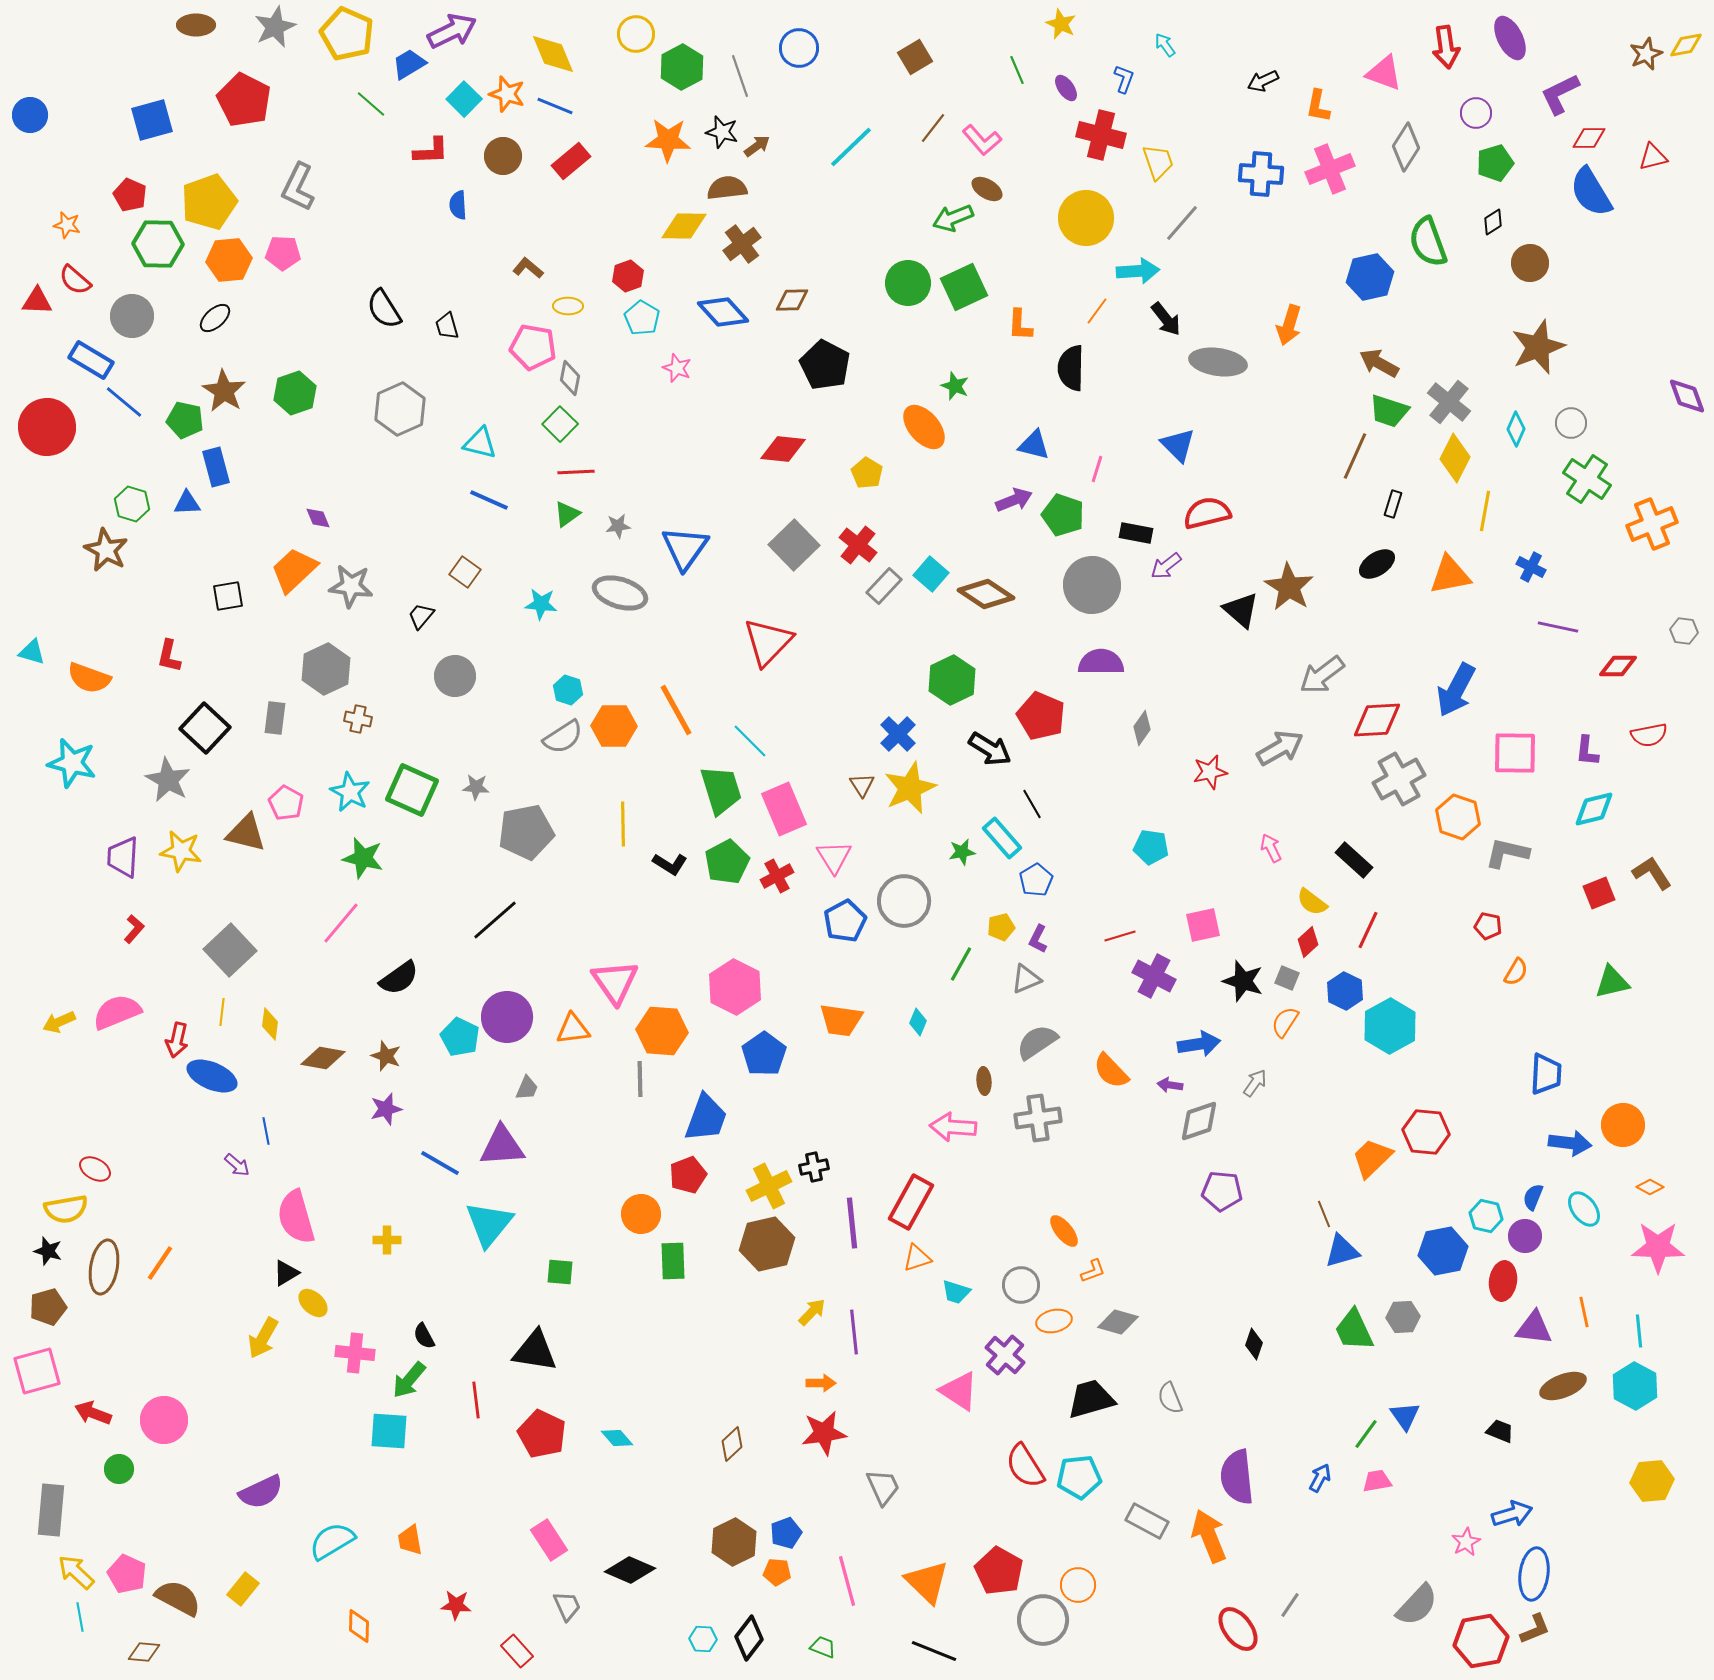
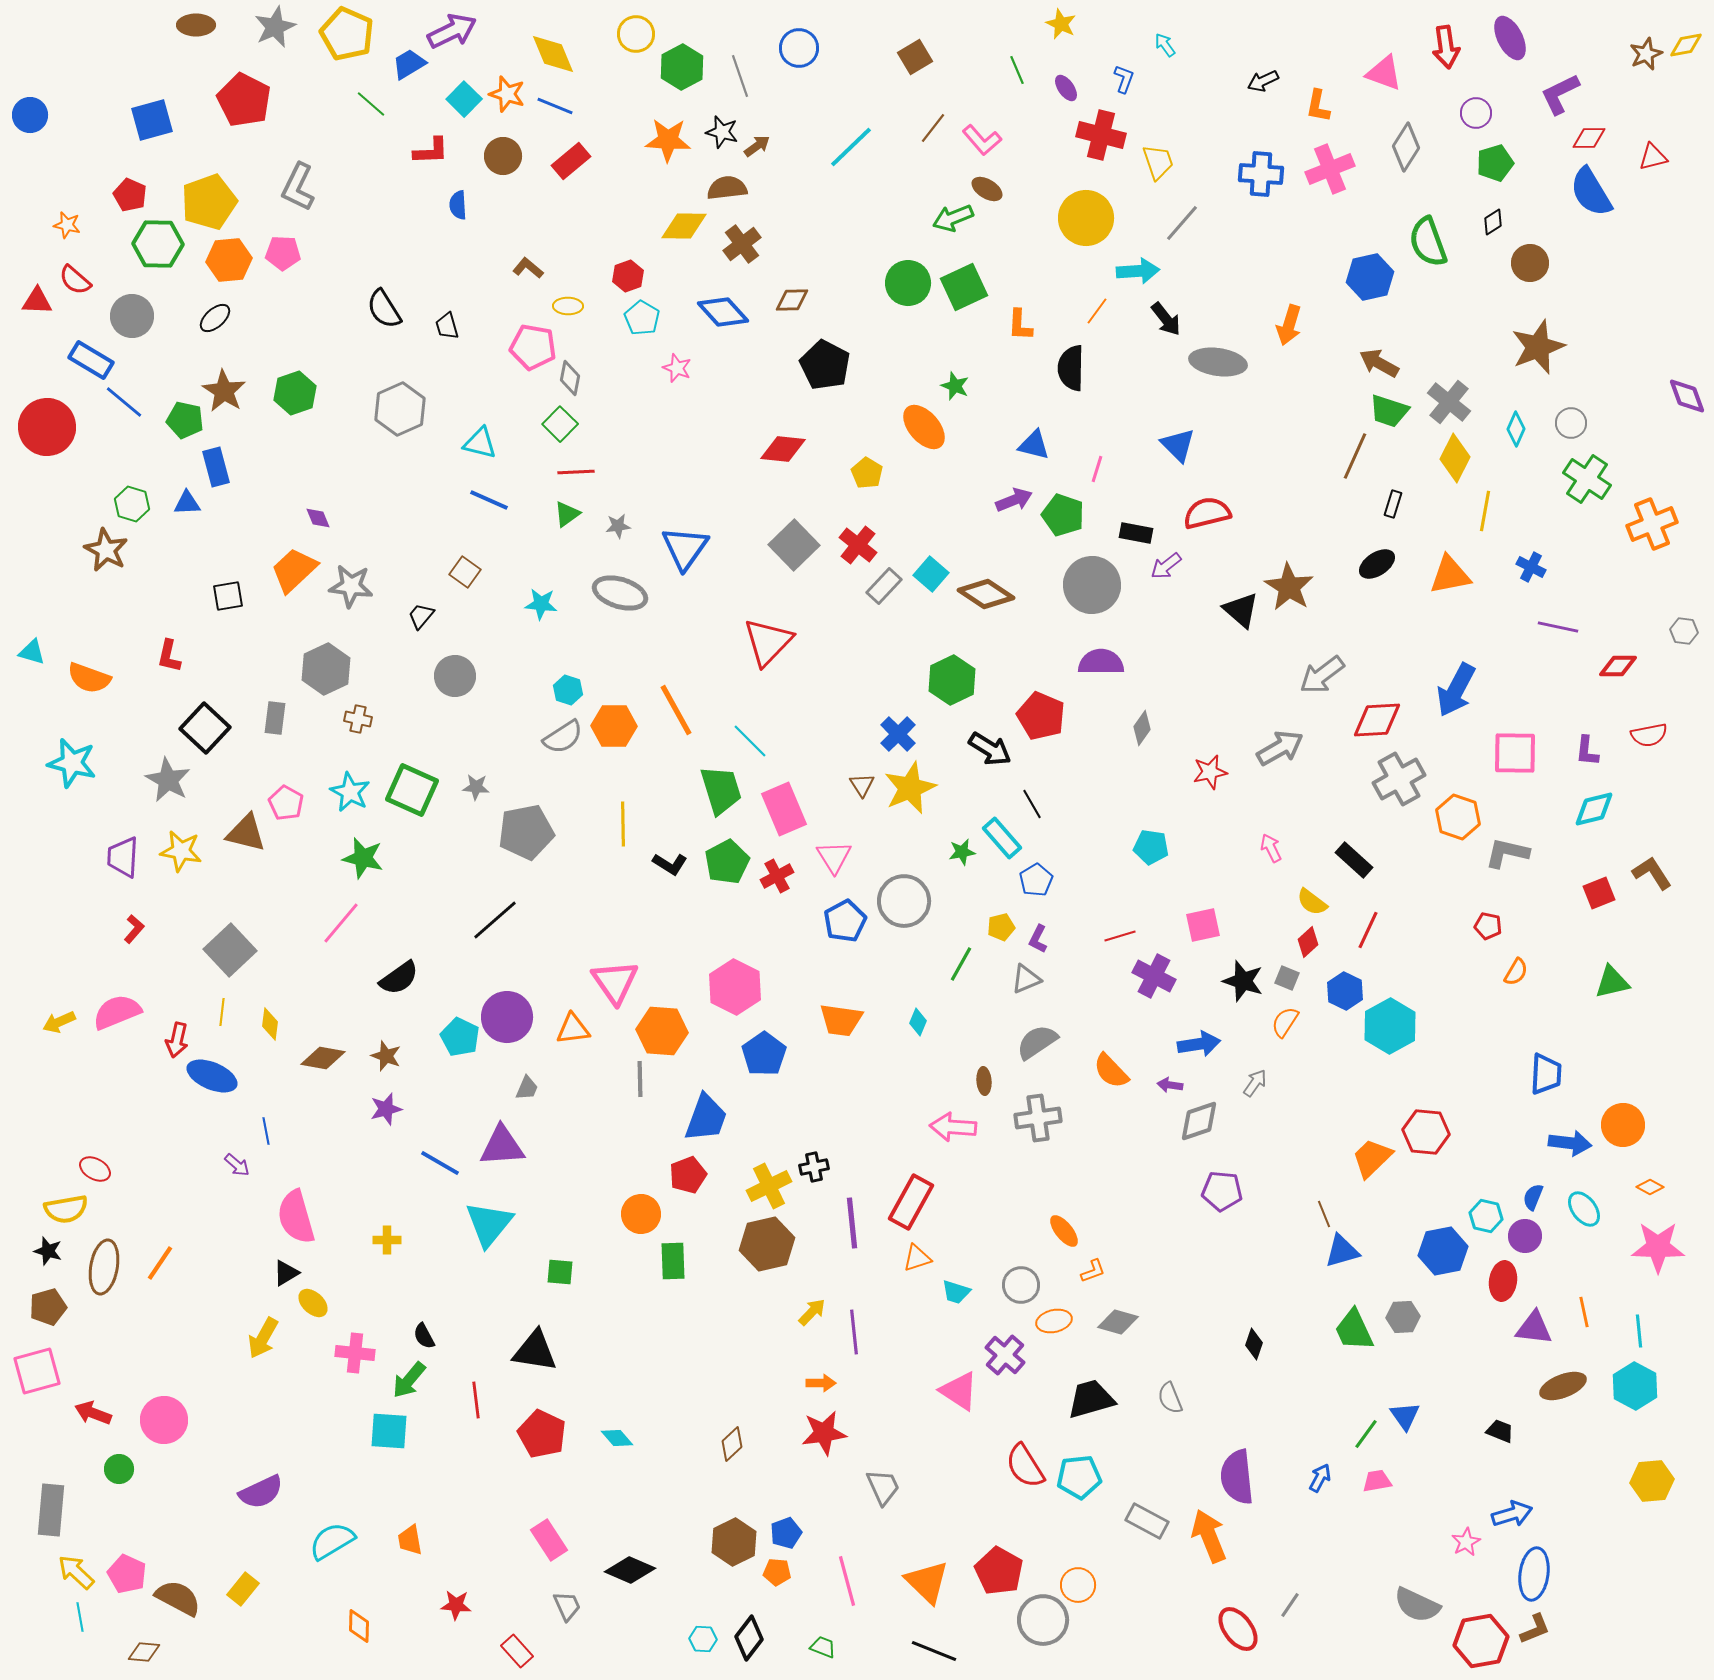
gray semicircle at (1417, 1605): rotated 72 degrees clockwise
